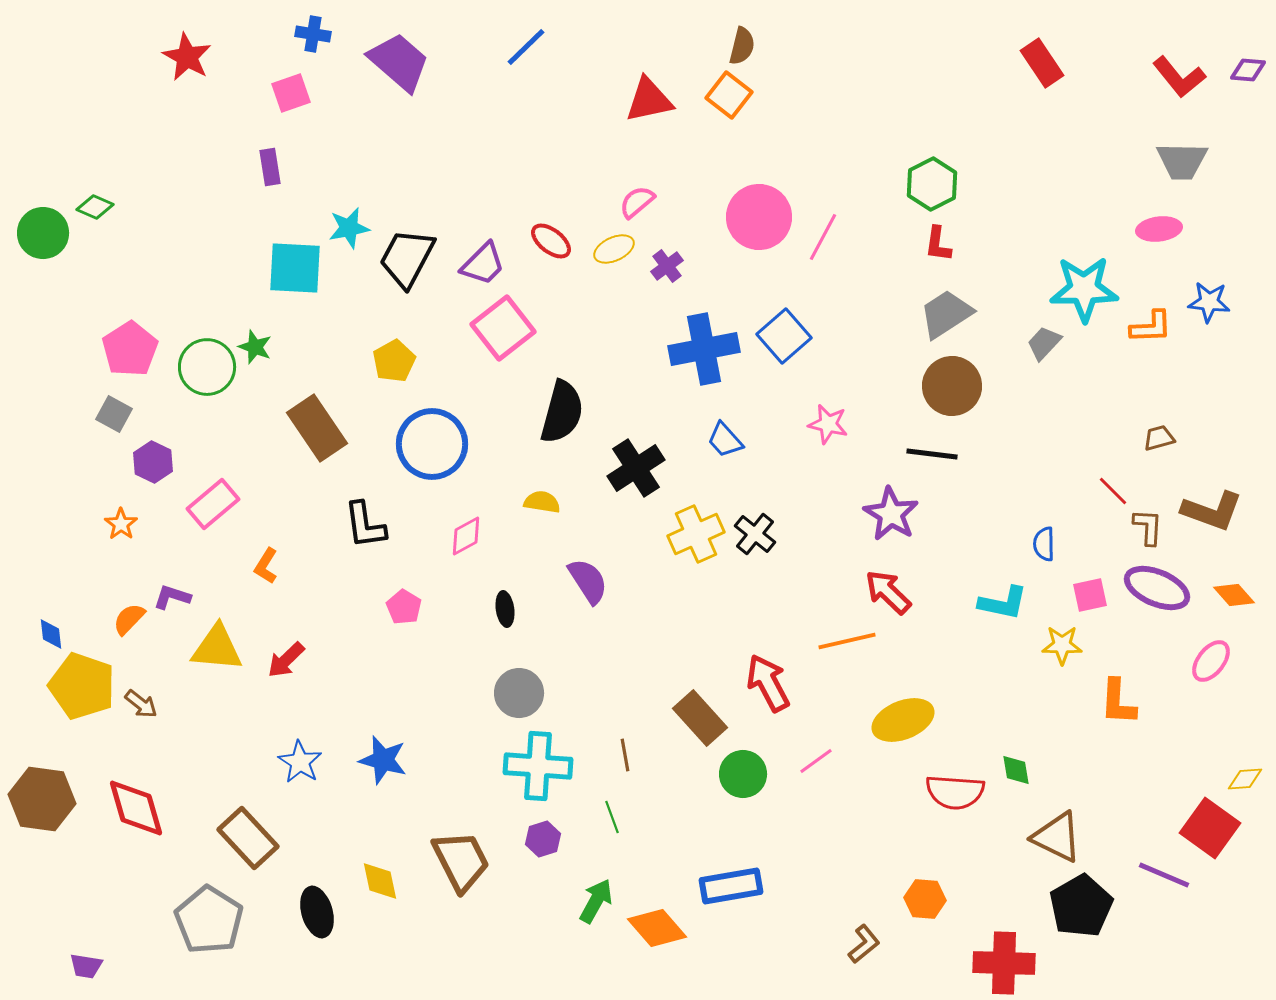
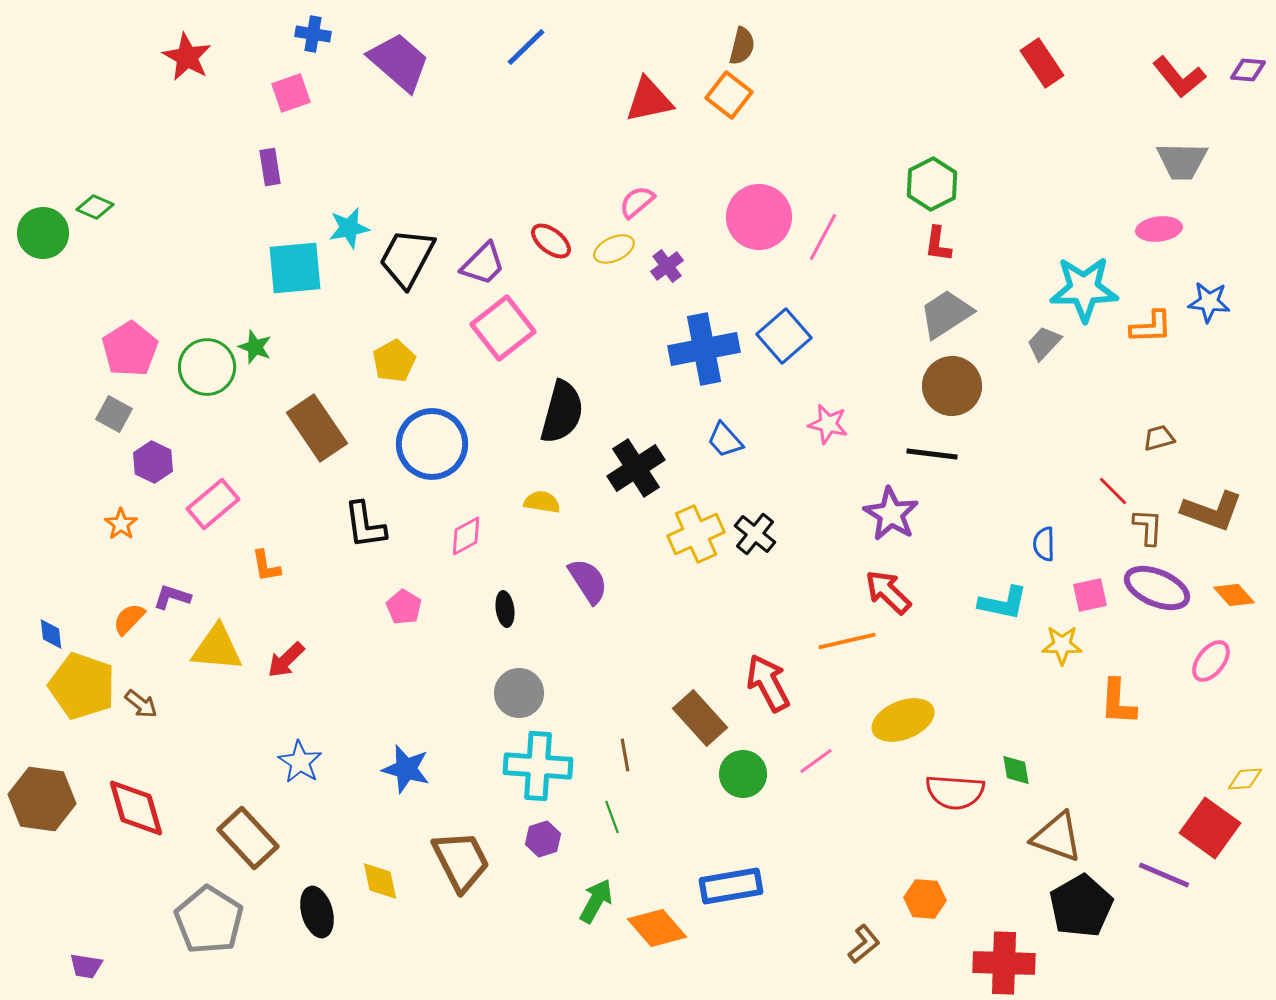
cyan square at (295, 268): rotated 8 degrees counterclockwise
orange L-shape at (266, 566): rotated 42 degrees counterclockwise
blue star at (383, 760): moved 23 px right, 9 px down
brown triangle at (1057, 837): rotated 6 degrees counterclockwise
